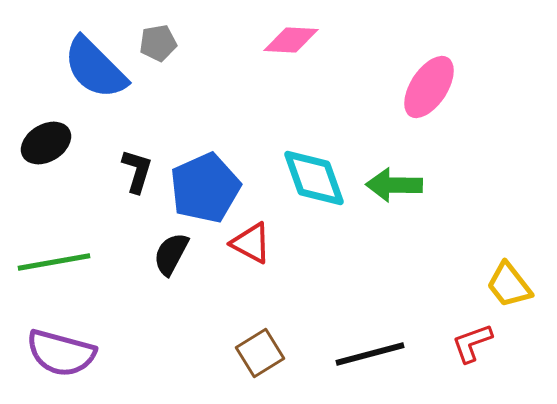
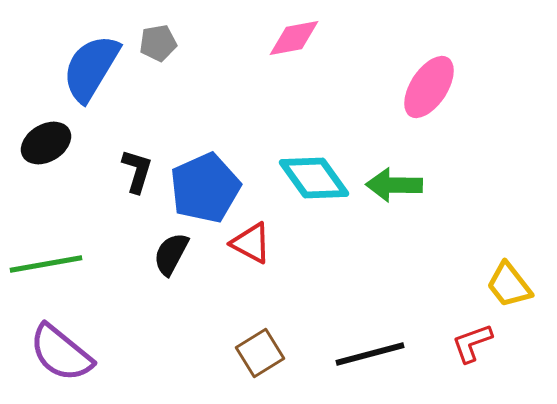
pink diamond: moved 3 px right, 2 px up; rotated 14 degrees counterclockwise
blue semicircle: moved 4 px left; rotated 76 degrees clockwise
cyan diamond: rotated 16 degrees counterclockwise
green line: moved 8 px left, 2 px down
purple semicircle: rotated 24 degrees clockwise
